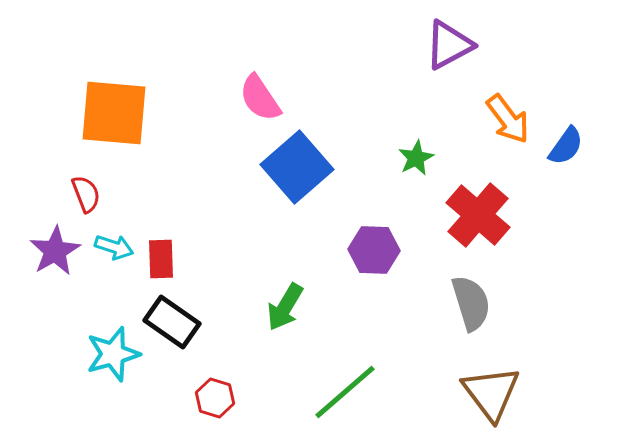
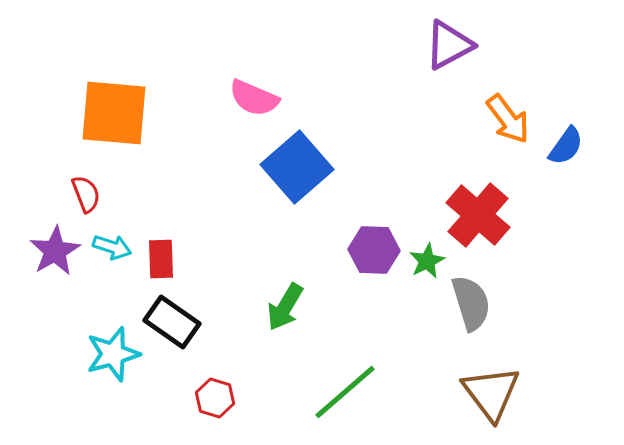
pink semicircle: moved 6 px left; rotated 33 degrees counterclockwise
green star: moved 11 px right, 103 px down
cyan arrow: moved 2 px left
